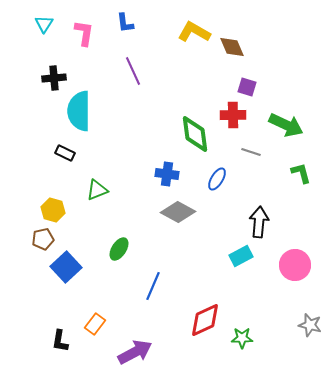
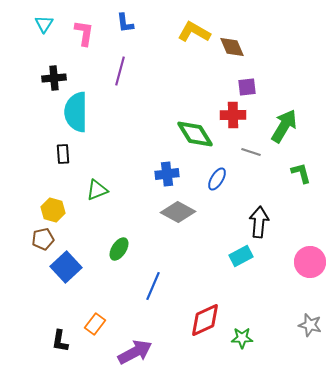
purple line: moved 13 px left; rotated 40 degrees clockwise
purple square: rotated 24 degrees counterclockwise
cyan semicircle: moved 3 px left, 1 px down
green arrow: moved 2 px left, 1 px down; rotated 84 degrees counterclockwise
green diamond: rotated 24 degrees counterclockwise
black rectangle: moved 2 px left, 1 px down; rotated 60 degrees clockwise
blue cross: rotated 15 degrees counterclockwise
pink circle: moved 15 px right, 3 px up
